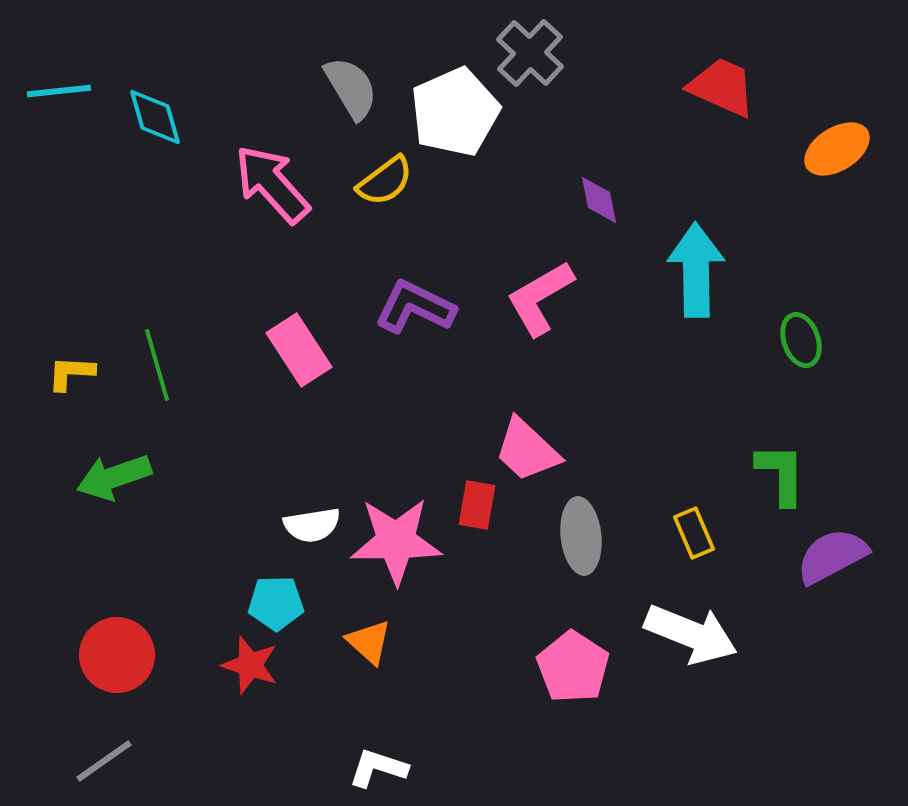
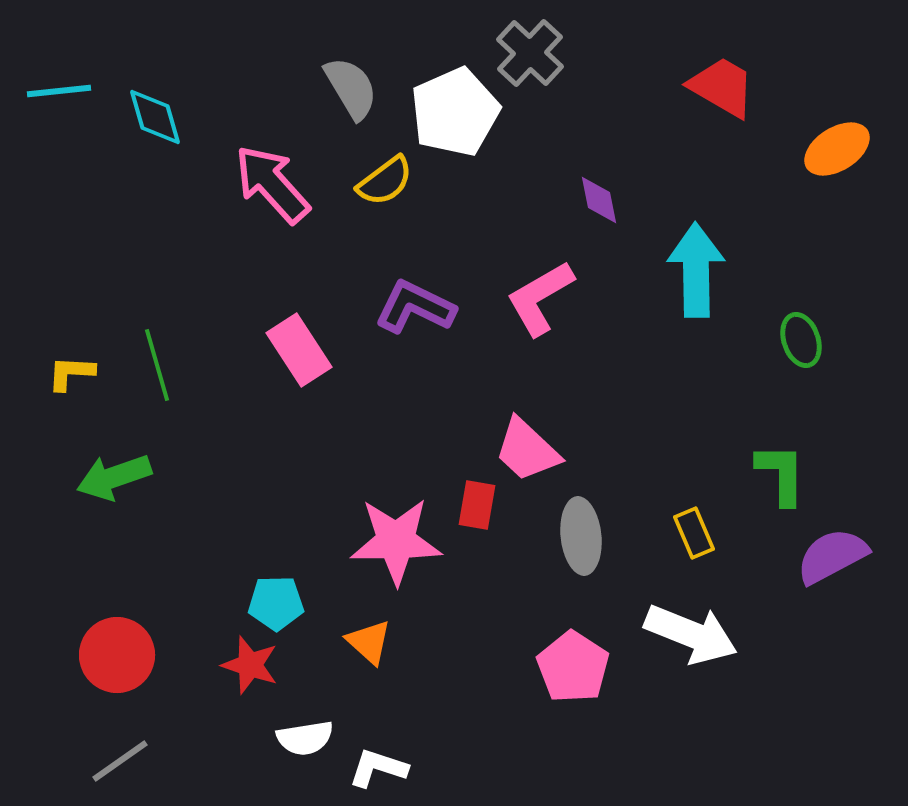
red trapezoid: rotated 6 degrees clockwise
white semicircle: moved 7 px left, 213 px down
gray line: moved 16 px right
